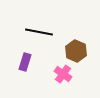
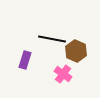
black line: moved 13 px right, 7 px down
purple rectangle: moved 2 px up
